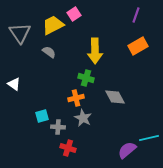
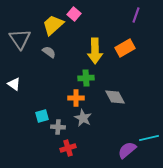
pink square: rotated 16 degrees counterclockwise
yellow trapezoid: rotated 15 degrees counterclockwise
gray triangle: moved 6 px down
orange rectangle: moved 13 px left, 2 px down
green cross: rotated 21 degrees counterclockwise
orange cross: rotated 14 degrees clockwise
red cross: rotated 35 degrees counterclockwise
